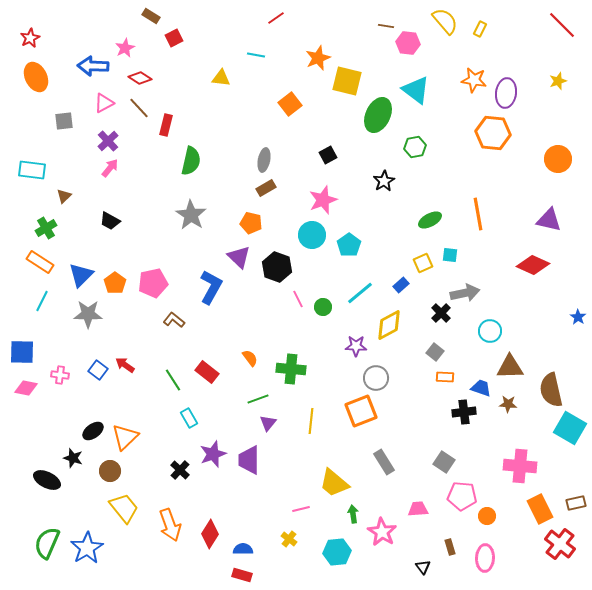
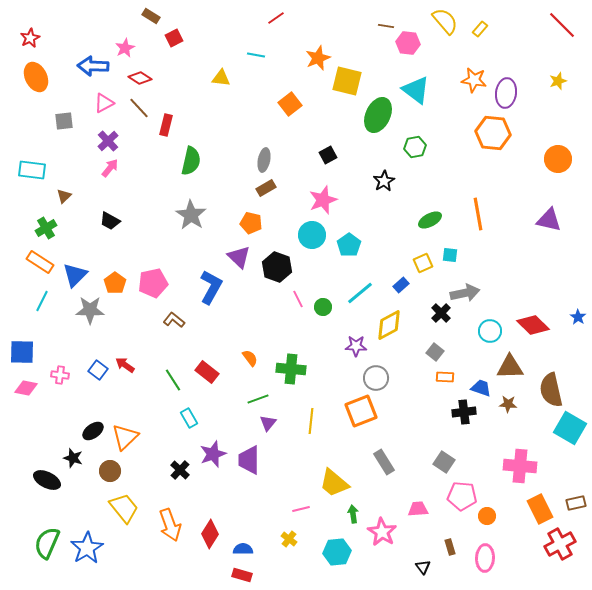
yellow rectangle at (480, 29): rotated 14 degrees clockwise
red diamond at (533, 265): moved 60 px down; rotated 20 degrees clockwise
blue triangle at (81, 275): moved 6 px left
gray star at (88, 314): moved 2 px right, 4 px up
red cross at (560, 544): rotated 24 degrees clockwise
